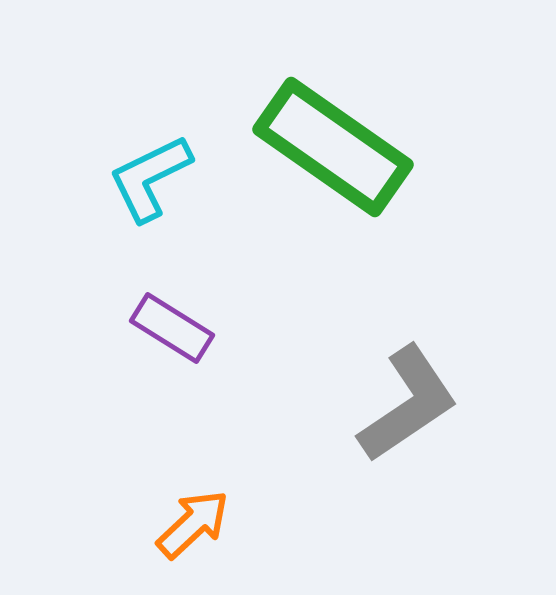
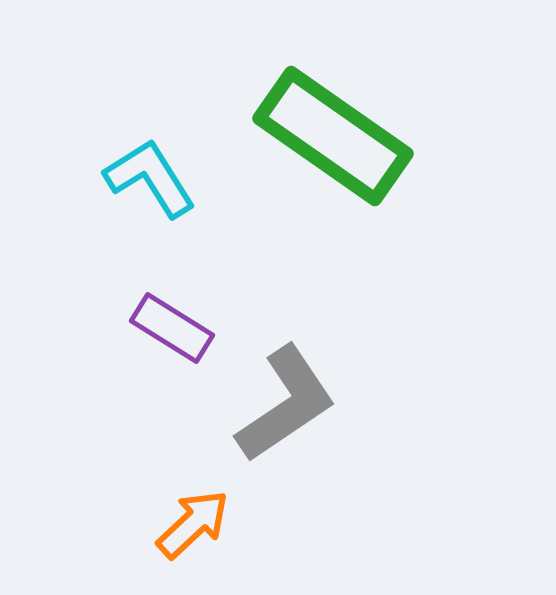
green rectangle: moved 11 px up
cyan L-shape: rotated 84 degrees clockwise
gray L-shape: moved 122 px left
